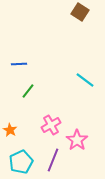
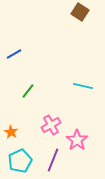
blue line: moved 5 px left, 10 px up; rotated 28 degrees counterclockwise
cyan line: moved 2 px left, 6 px down; rotated 24 degrees counterclockwise
orange star: moved 1 px right, 2 px down
cyan pentagon: moved 1 px left, 1 px up
